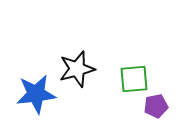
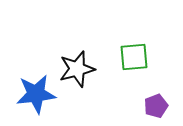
green square: moved 22 px up
purple pentagon: rotated 10 degrees counterclockwise
